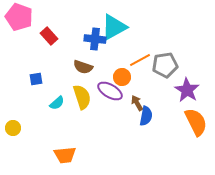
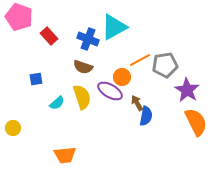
blue cross: moved 7 px left; rotated 15 degrees clockwise
